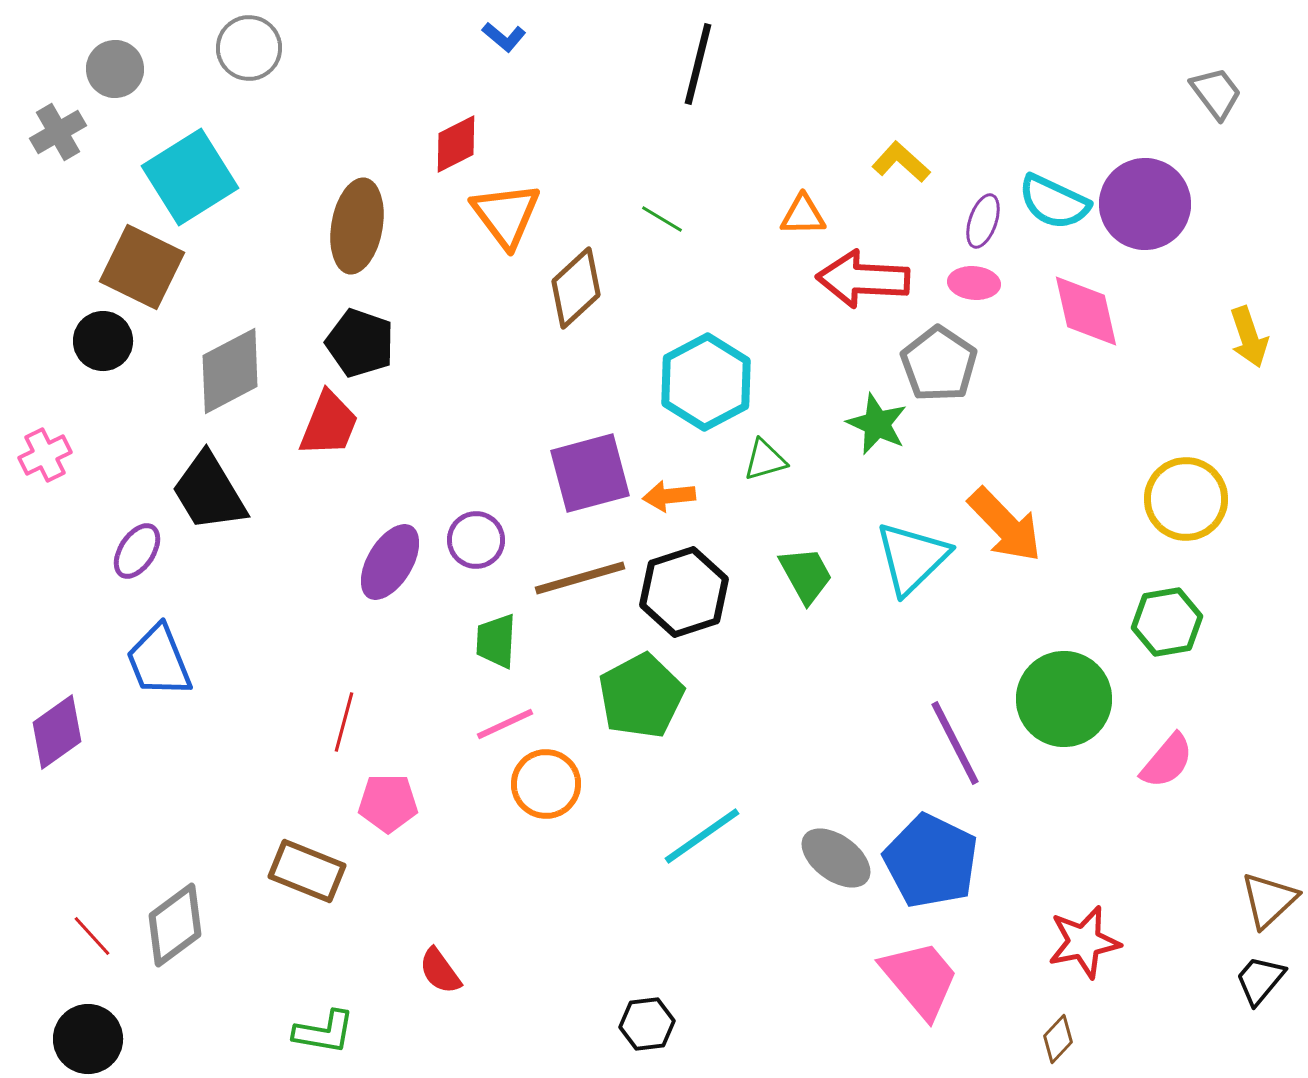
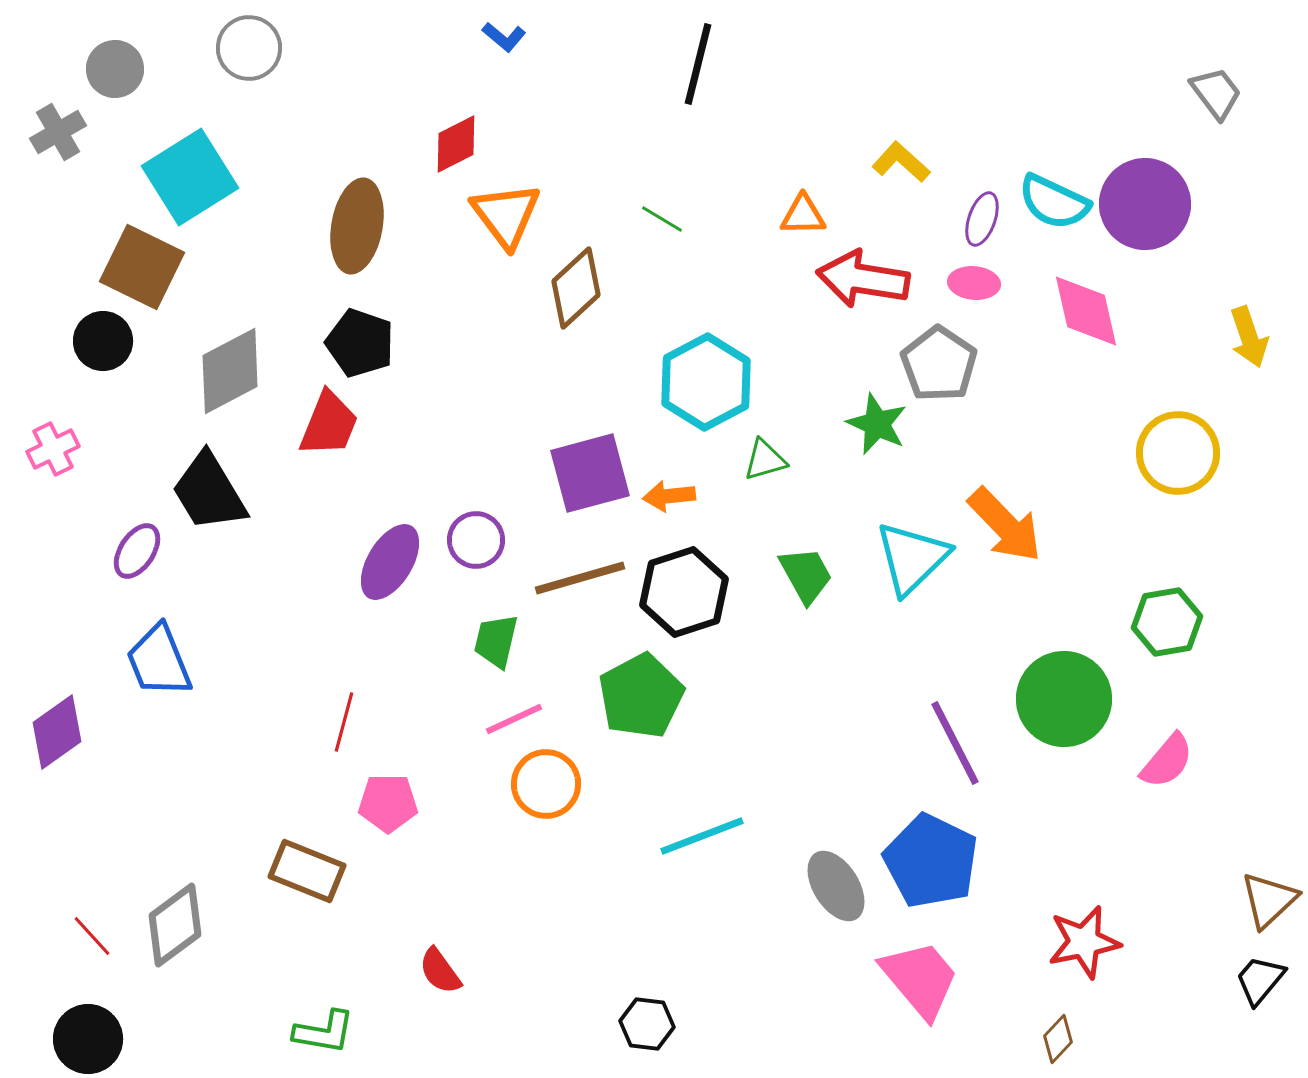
purple ellipse at (983, 221): moved 1 px left, 2 px up
red arrow at (863, 279): rotated 6 degrees clockwise
pink cross at (45, 455): moved 8 px right, 6 px up
yellow circle at (1186, 499): moved 8 px left, 46 px up
green trapezoid at (496, 641): rotated 10 degrees clockwise
pink line at (505, 724): moved 9 px right, 5 px up
cyan line at (702, 836): rotated 14 degrees clockwise
gray ellipse at (836, 858): moved 28 px down; rotated 22 degrees clockwise
black hexagon at (647, 1024): rotated 14 degrees clockwise
